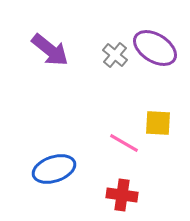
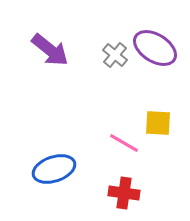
red cross: moved 2 px right, 2 px up
